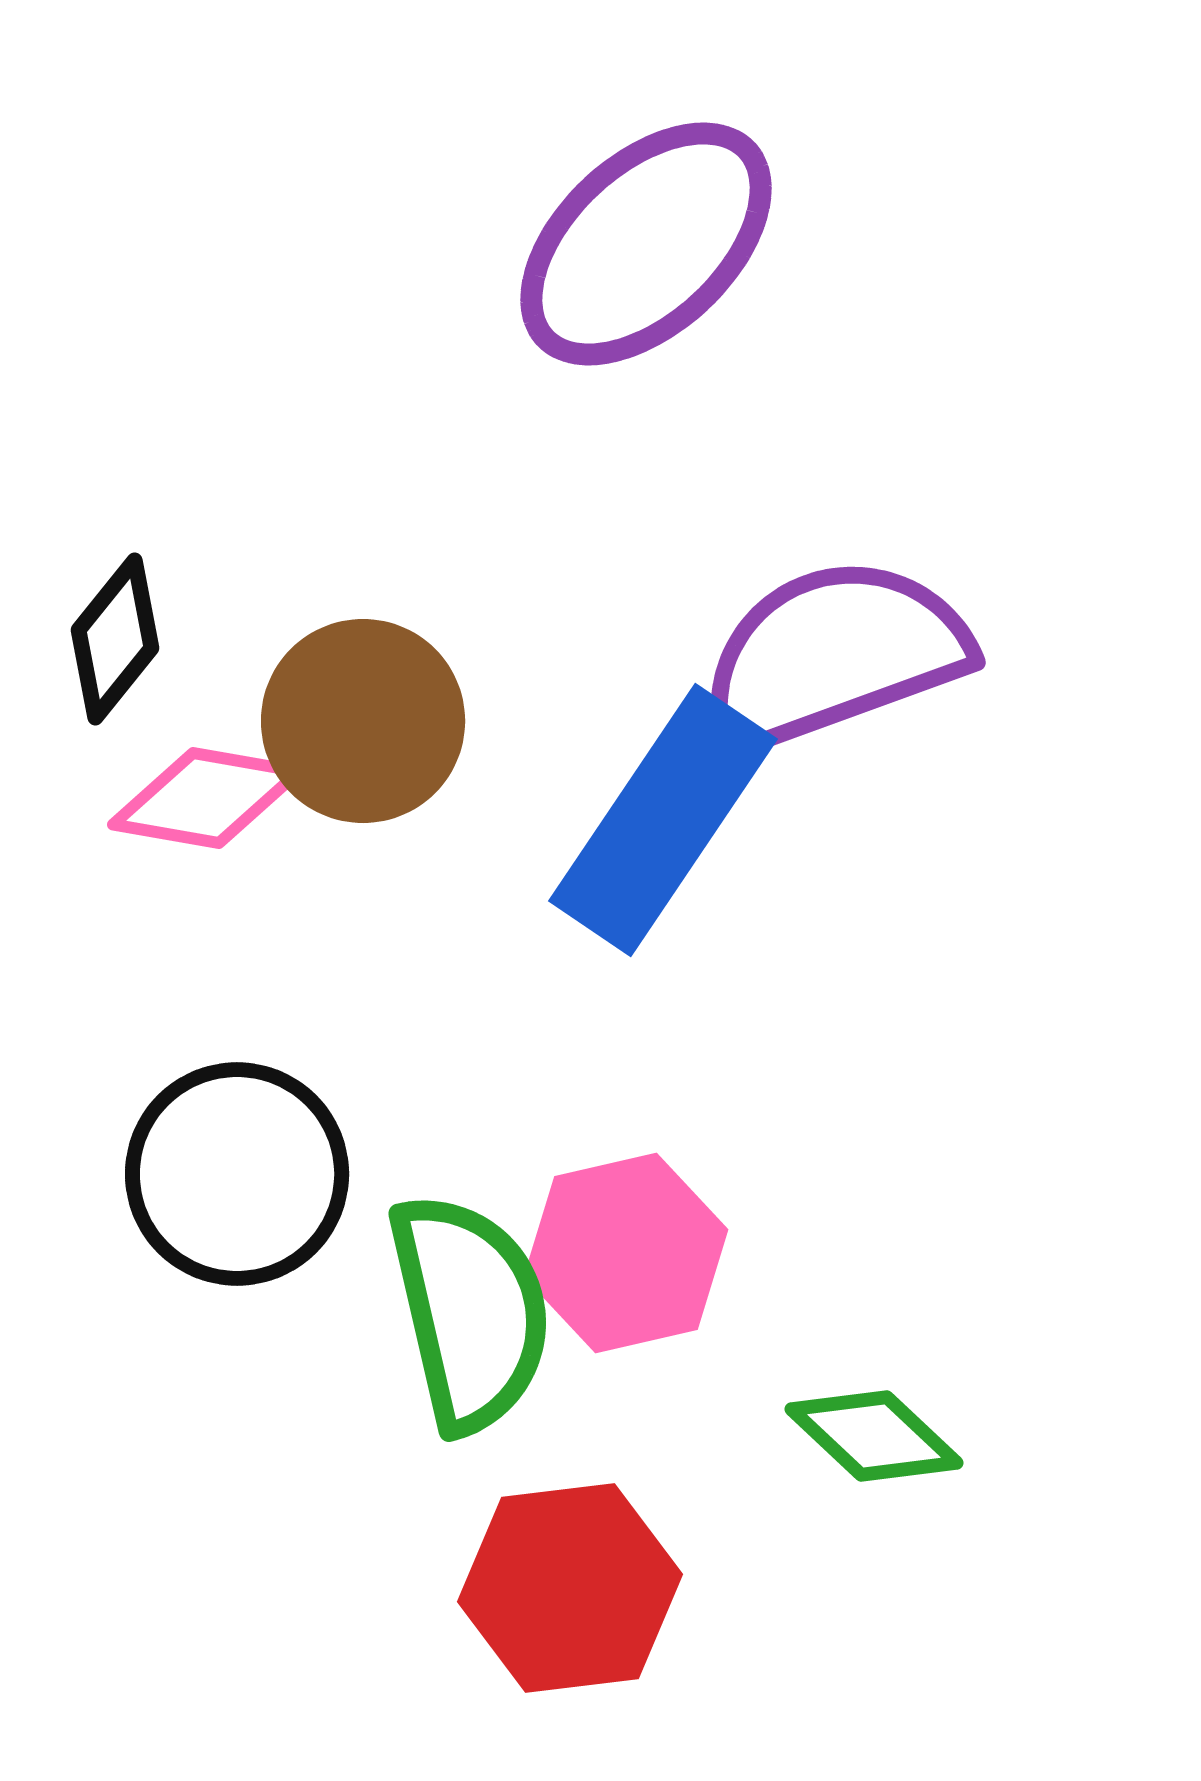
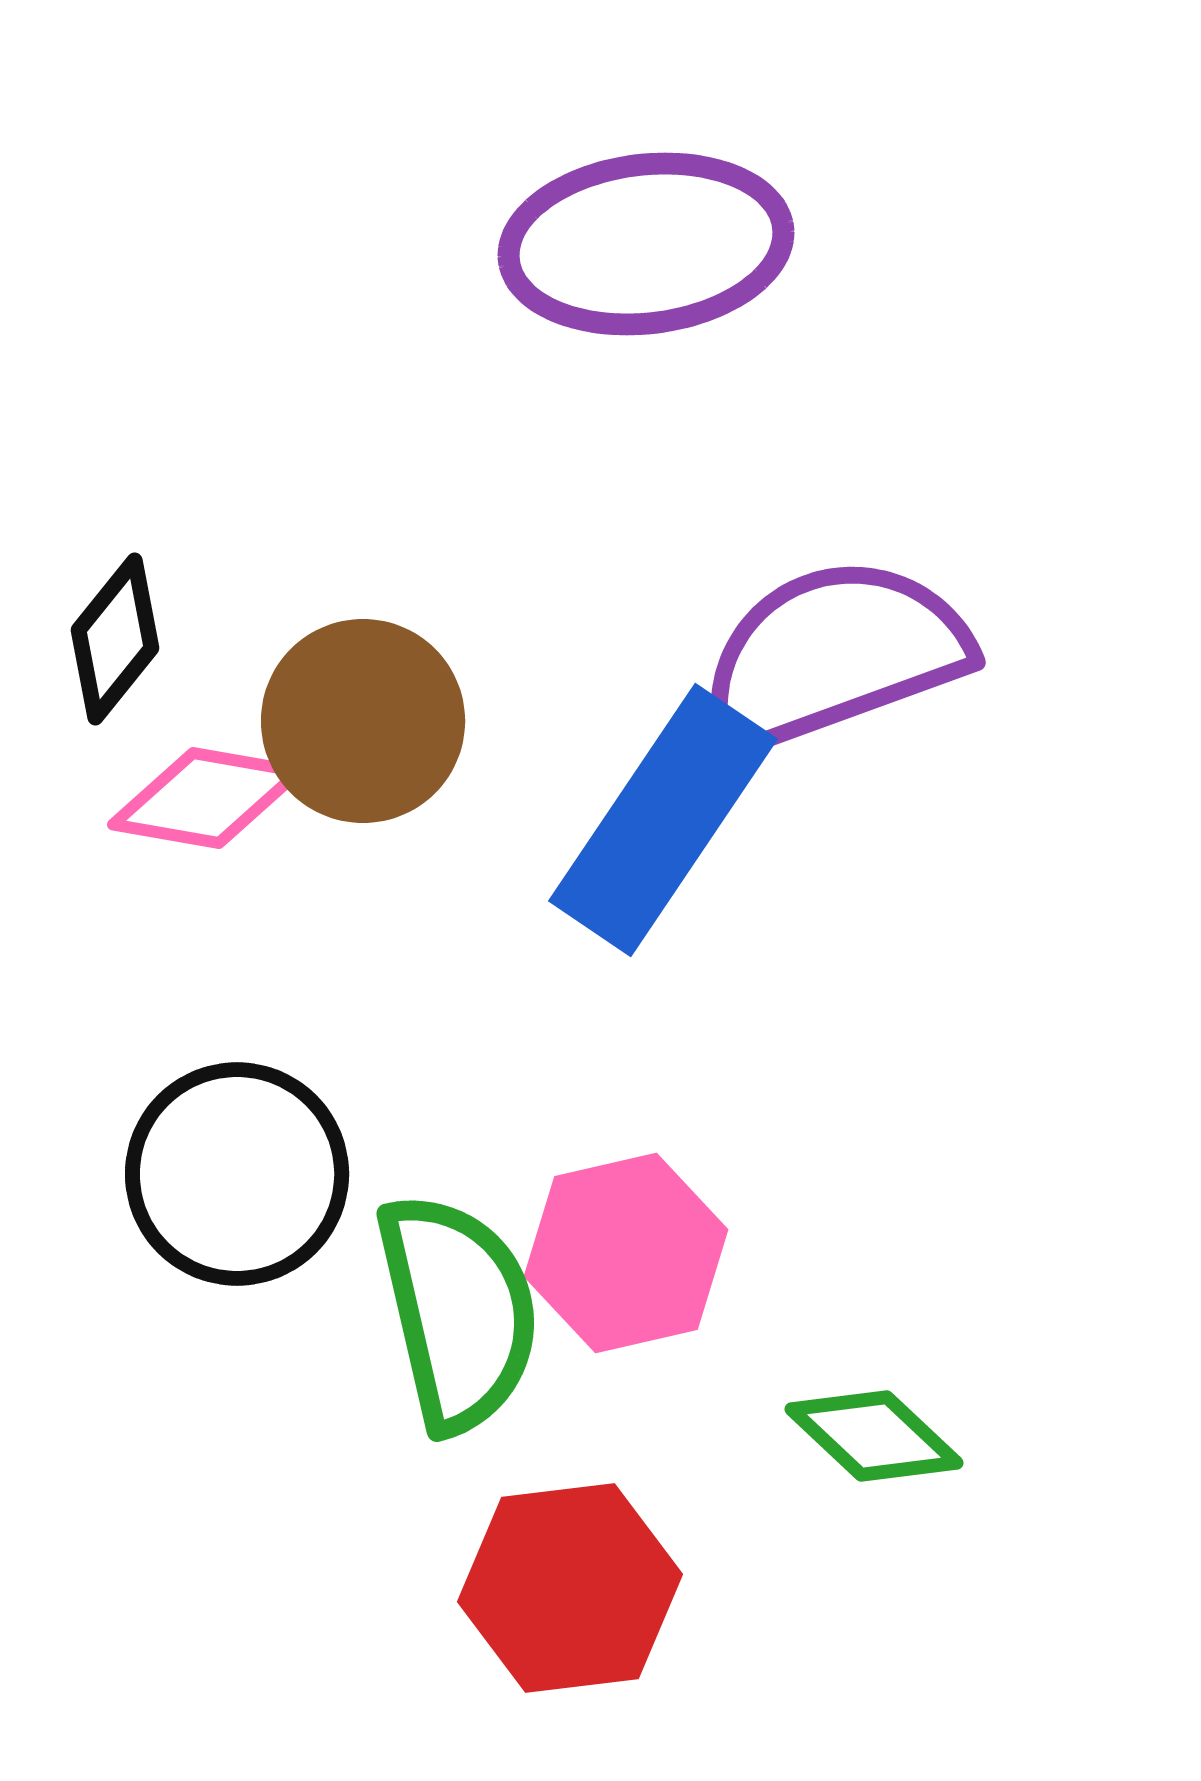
purple ellipse: rotated 36 degrees clockwise
green semicircle: moved 12 px left
